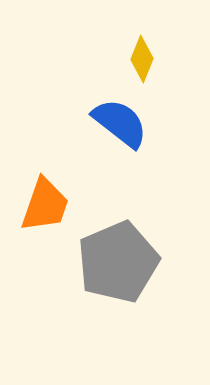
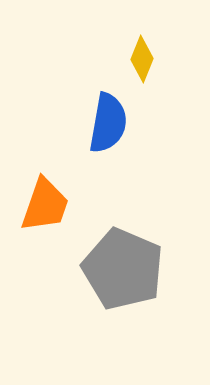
blue semicircle: moved 12 px left; rotated 62 degrees clockwise
gray pentagon: moved 5 px right, 7 px down; rotated 26 degrees counterclockwise
